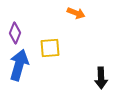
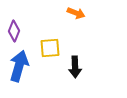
purple diamond: moved 1 px left, 2 px up
blue arrow: moved 1 px down
black arrow: moved 26 px left, 11 px up
